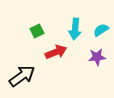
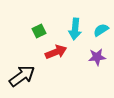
green square: moved 2 px right
